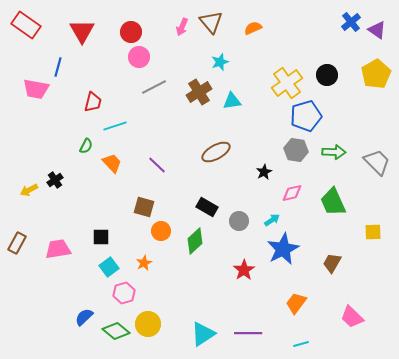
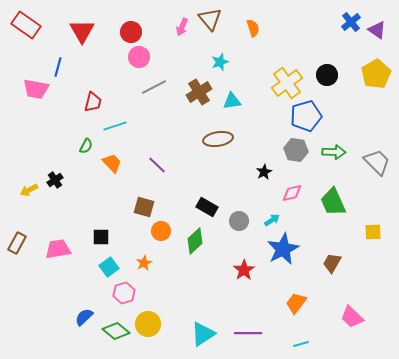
brown triangle at (211, 22): moved 1 px left, 3 px up
orange semicircle at (253, 28): rotated 96 degrees clockwise
brown ellipse at (216, 152): moved 2 px right, 13 px up; rotated 20 degrees clockwise
